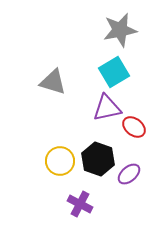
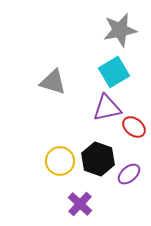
purple cross: rotated 15 degrees clockwise
